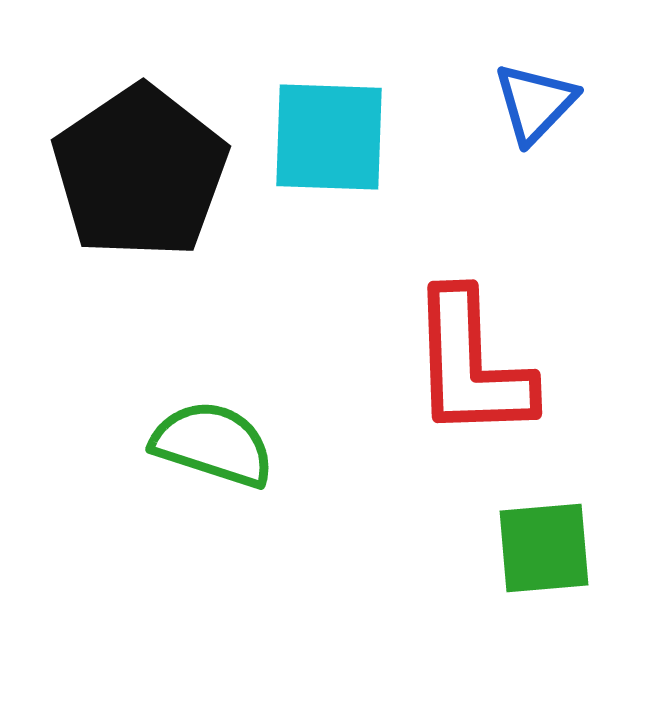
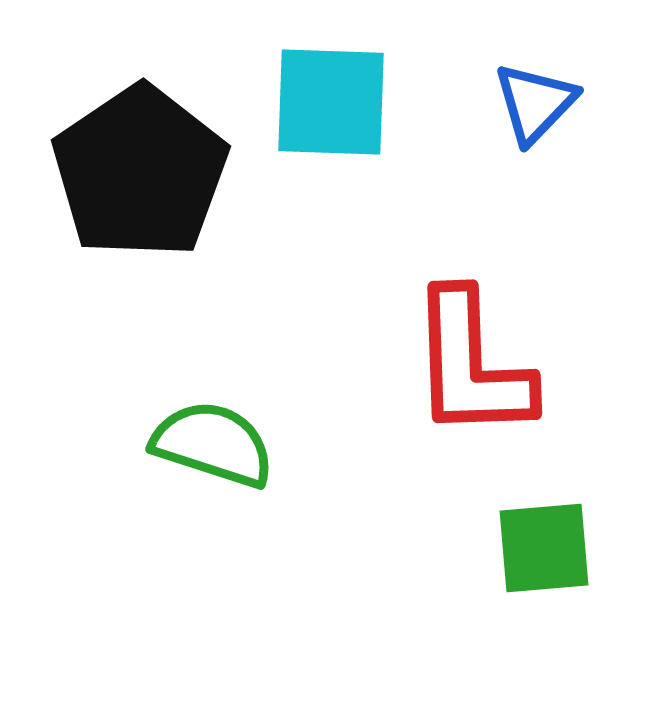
cyan square: moved 2 px right, 35 px up
